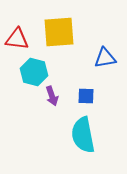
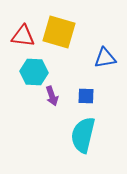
yellow square: rotated 20 degrees clockwise
red triangle: moved 6 px right, 3 px up
cyan hexagon: rotated 12 degrees counterclockwise
cyan semicircle: rotated 24 degrees clockwise
